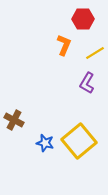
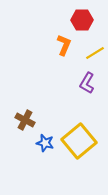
red hexagon: moved 1 px left, 1 px down
brown cross: moved 11 px right
